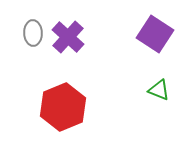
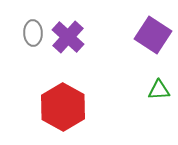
purple square: moved 2 px left, 1 px down
green triangle: rotated 25 degrees counterclockwise
red hexagon: rotated 9 degrees counterclockwise
